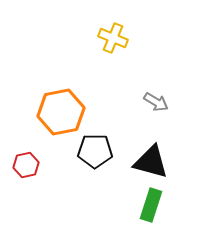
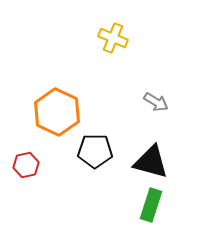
orange hexagon: moved 4 px left; rotated 24 degrees counterclockwise
